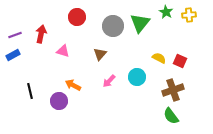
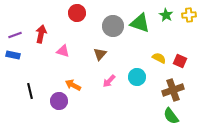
green star: moved 3 px down
red circle: moved 4 px up
green triangle: rotated 50 degrees counterclockwise
blue rectangle: rotated 40 degrees clockwise
